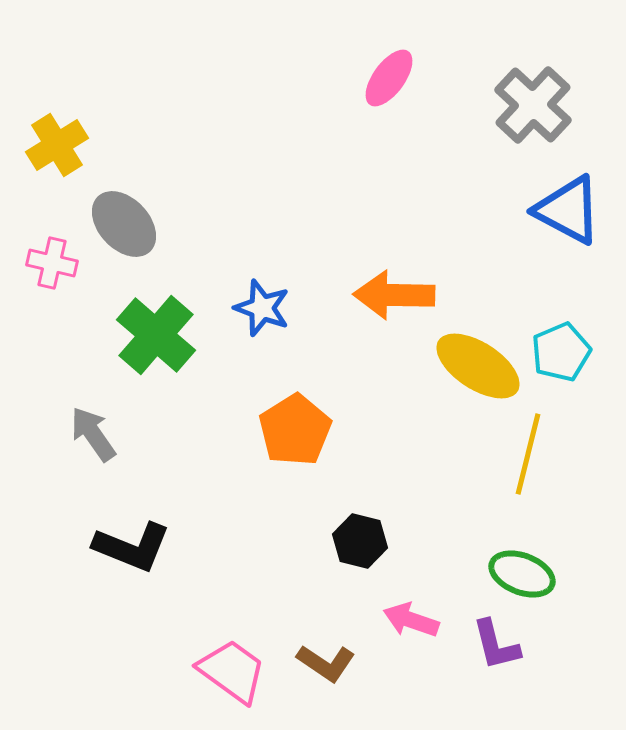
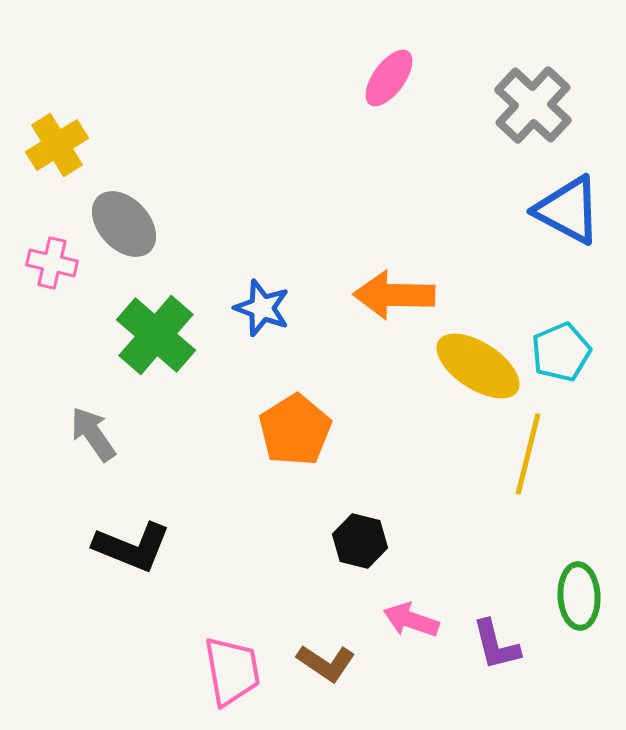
green ellipse: moved 57 px right, 22 px down; rotated 66 degrees clockwise
pink trapezoid: rotated 44 degrees clockwise
